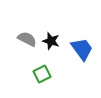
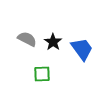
black star: moved 2 px right, 1 px down; rotated 18 degrees clockwise
green square: rotated 24 degrees clockwise
